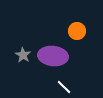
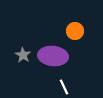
orange circle: moved 2 px left
white line: rotated 21 degrees clockwise
